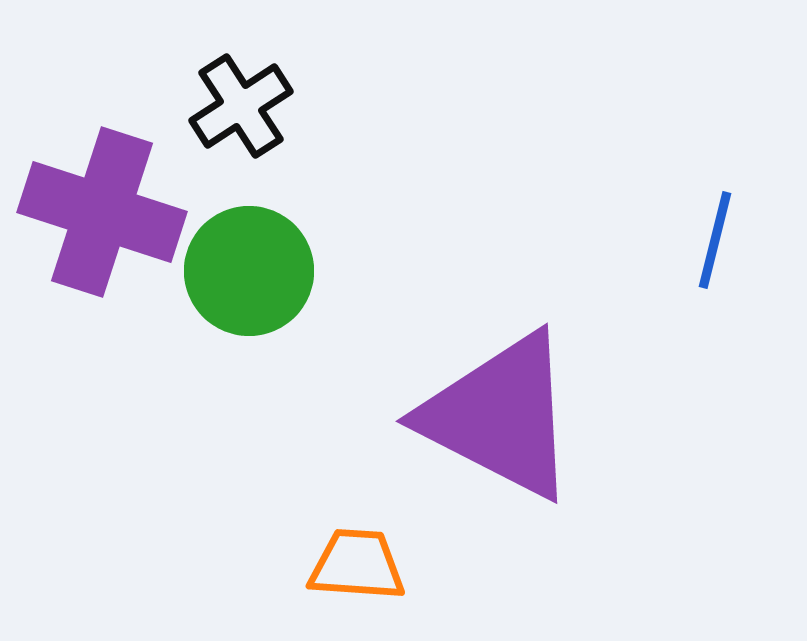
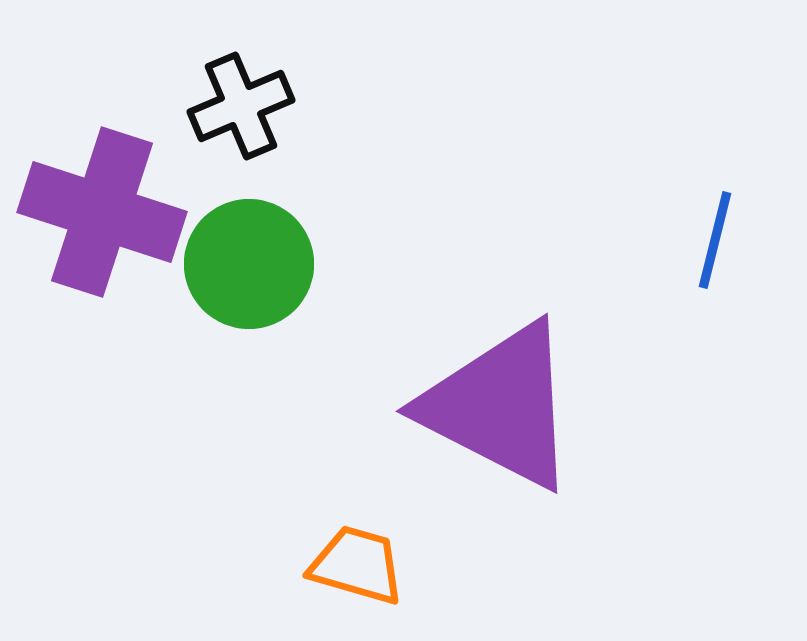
black cross: rotated 10 degrees clockwise
green circle: moved 7 px up
purple triangle: moved 10 px up
orange trapezoid: rotated 12 degrees clockwise
